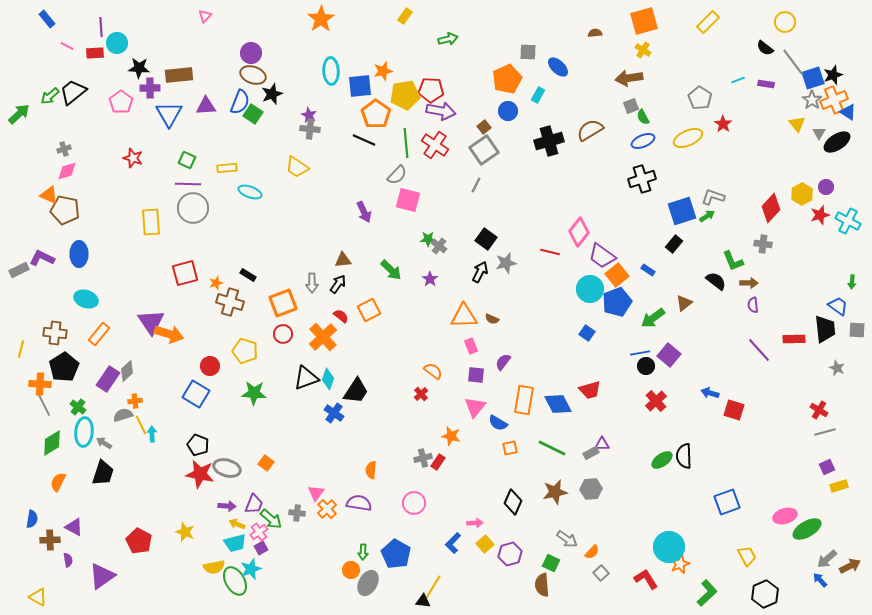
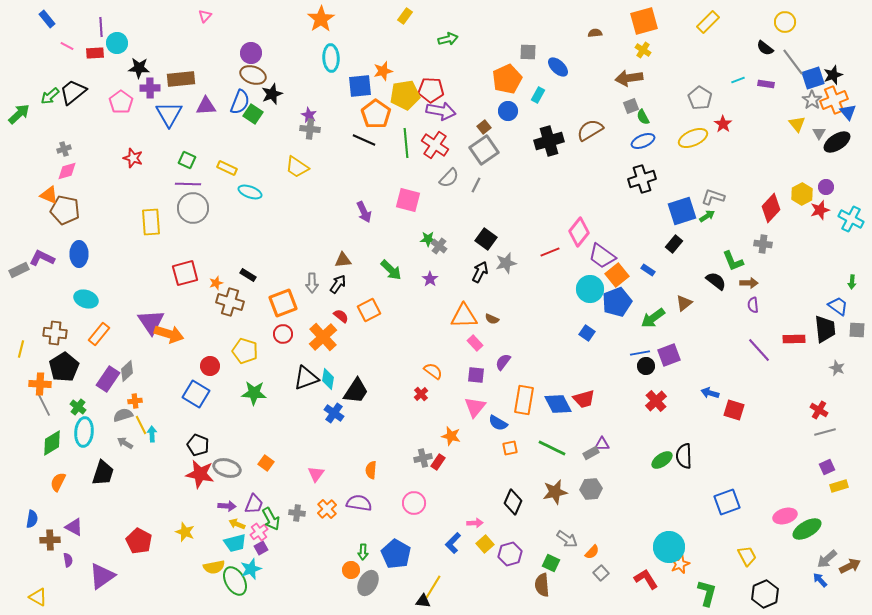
cyan ellipse at (331, 71): moved 13 px up
brown rectangle at (179, 75): moved 2 px right, 4 px down
blue triangle at (848, 112): rotated 18 degrees clockwise
yellow ellipse at (688, 138): moved 5 px right
yellow rectangle at (227, 168): rotated 30 degrees clockwise
gray semicircle at (397, 175): moved 52 px right, 3 px down
red star at (820, 215): moved 5 px up
cyan cross at (848, 221): moved 3 px right, 2 px up
red line at (550, 252): rotated 36 degrees counterclockwise
pink rectangle at (471, 346): moved 4 px right, 3 px up; rotated 21 degrees counterclockwise
purple square at (669, 355): rotated 30 degrees clockwise
cyan diamond at (328, 379): rotated 10 degrees counterclockwise
red trapezoid at (590, 390): moved 6 px left, 9 px down
gray arrow at (104, 443): moved 21 px right
pink triangle at (316, 493): moved 19 px up
green arrow at (271, 519): rotated 20 degrees clockwise
green L-shape at (707, 593): rotated 32 degrees counterclockwise
